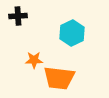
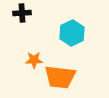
black cross: moved 4 px right, 3 px up
orange trapezoid: moved 1 px right, 1 px up
